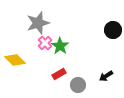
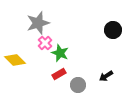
green star: moved 7 px down; rotated 12 degrees counterclockwise
